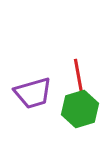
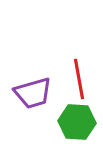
green hexagon: moved 3 px left, 13 px down; rotated 21 degrees clockwise
